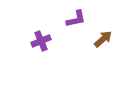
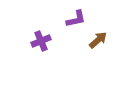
brown arrow: moved 5 px left, 1 px down
